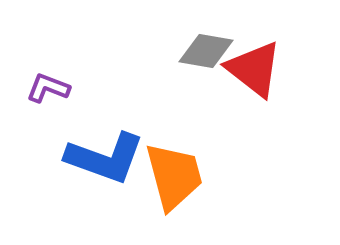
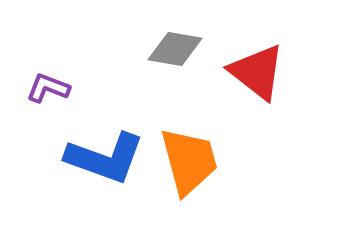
gray diamond: moved 31 px left, 2 px up
red triangle: moved 3 px right, 3 px down
orange trapezoid: moved 15 px right, 15 px up
